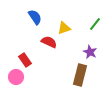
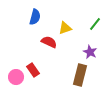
blue semicircle: rotated 49 degrees clockwise
yellow triangle: moved 1 px right
red rectangle: moved 8 px right, 10 px down
